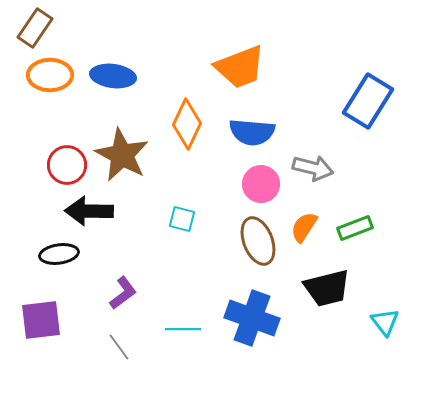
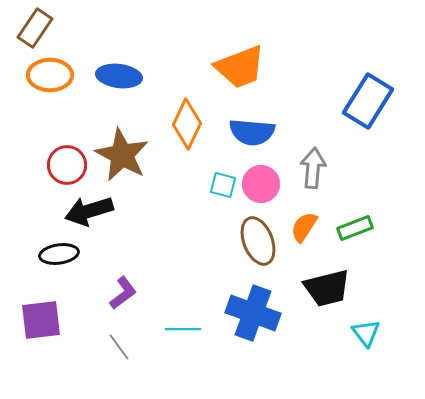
blue ellipse: moved 6 px right
gray arrow: rotated 99 degrees counterclockwise
black arrow: rotated 18 degrees counterclockwise
cyan square: moved 41 px right, 34 px up
blue cross: moved 1 px right, 5 px up
cyan triangle: moved 19 px left, 11 px down
